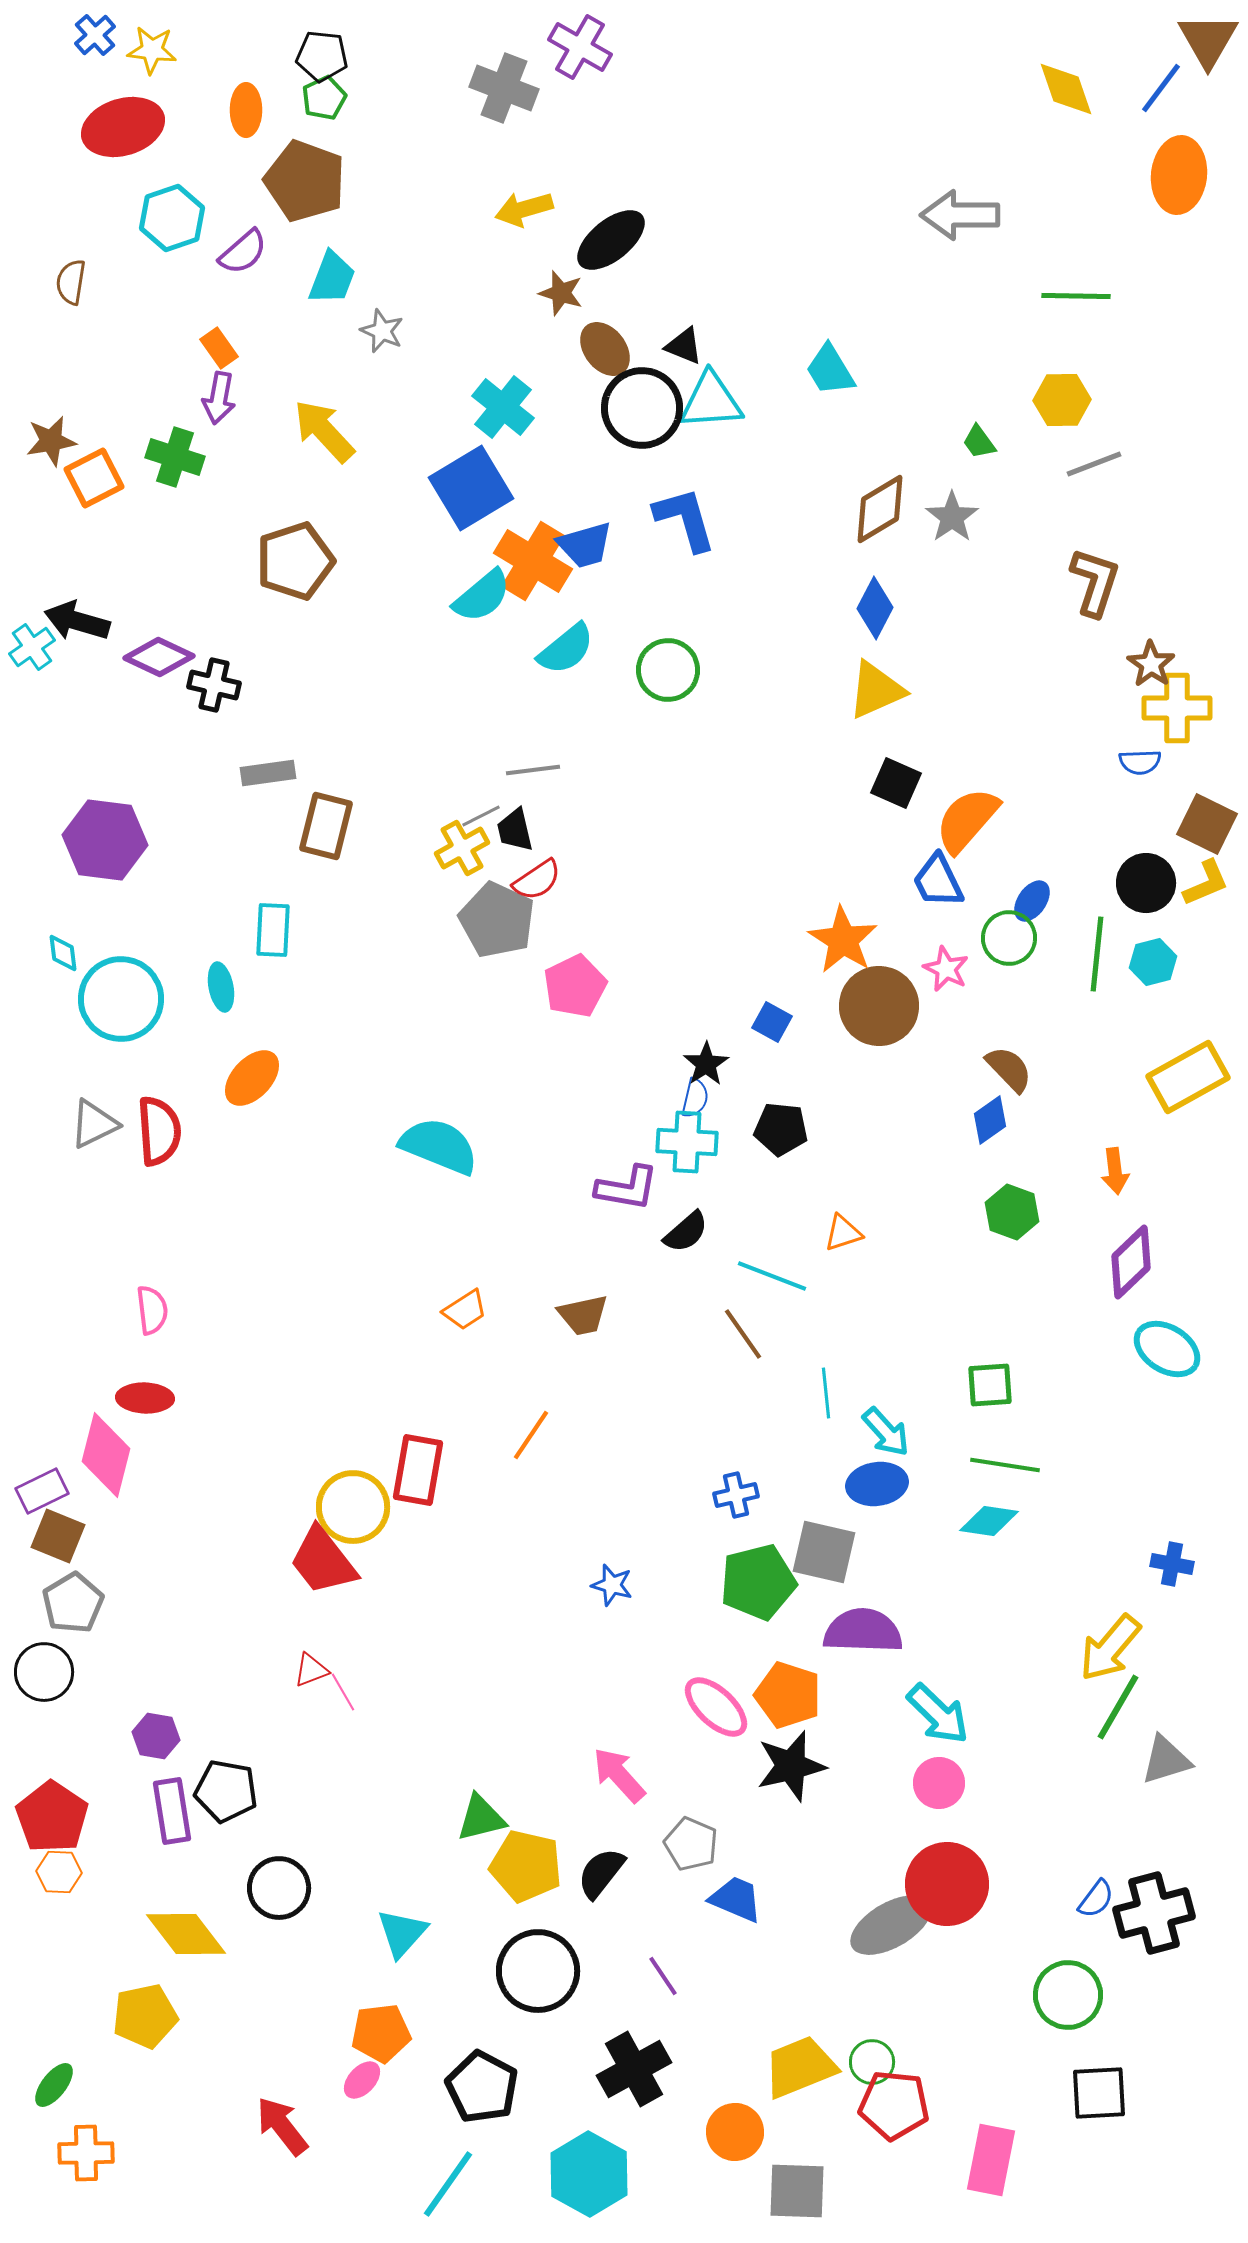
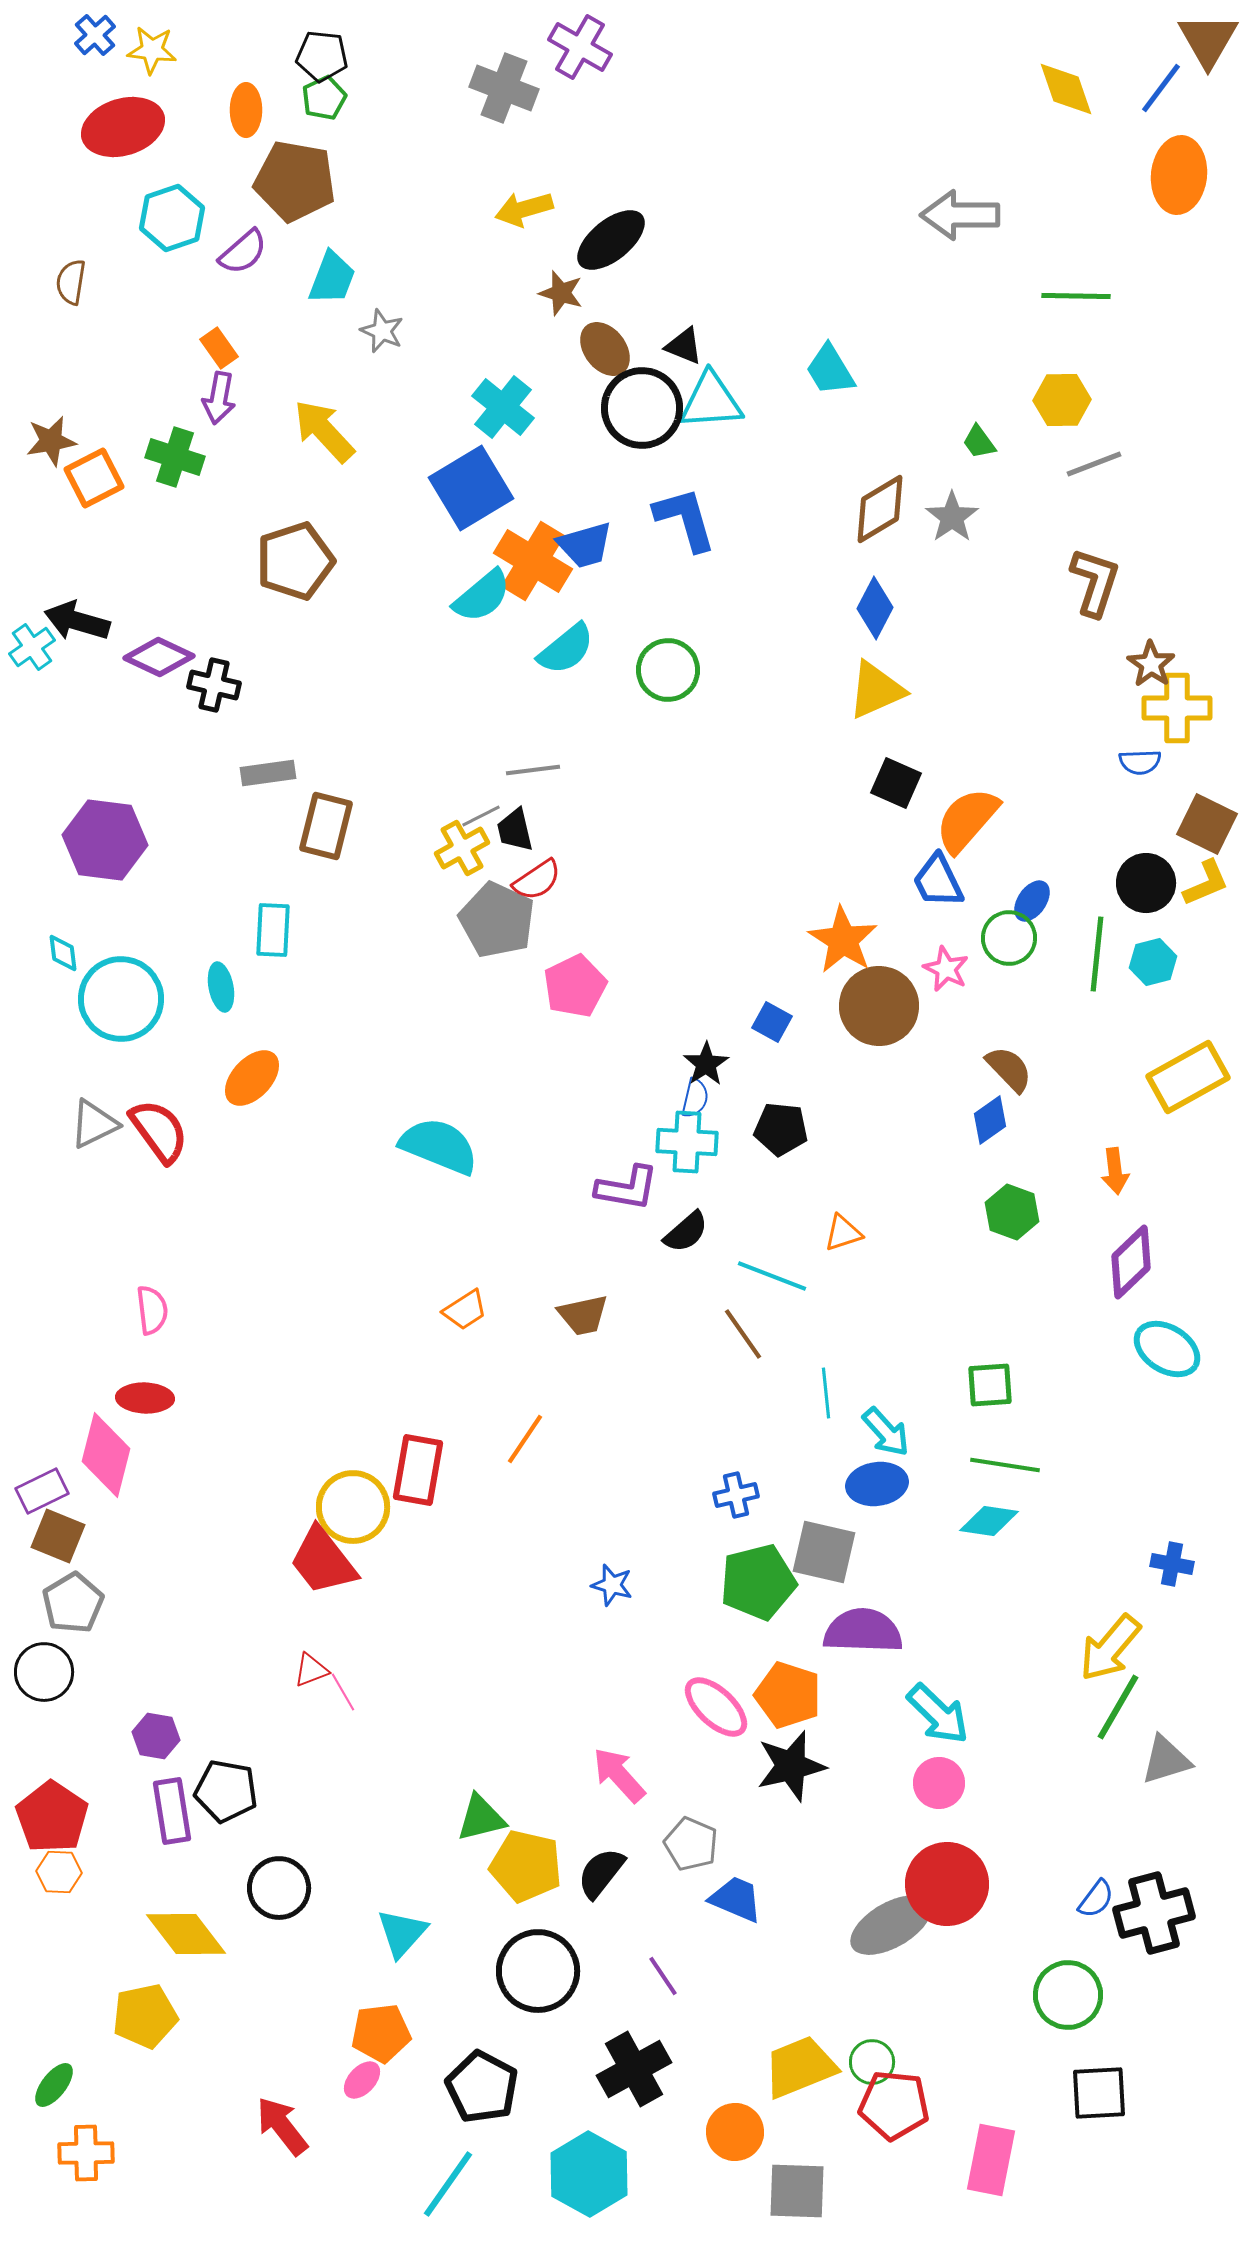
brown pentagon at (305, 181): moved 10 px left; rotated 10 degrees counterclockwise
red semicircle at (159, 1131): rotated 32 degrees counterclockwise
orange line at (531, 1435): moved 6 px left, 4 px down
